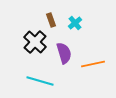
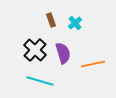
black cross: moved 8 px down
purple semicircle: moved 1 px left
